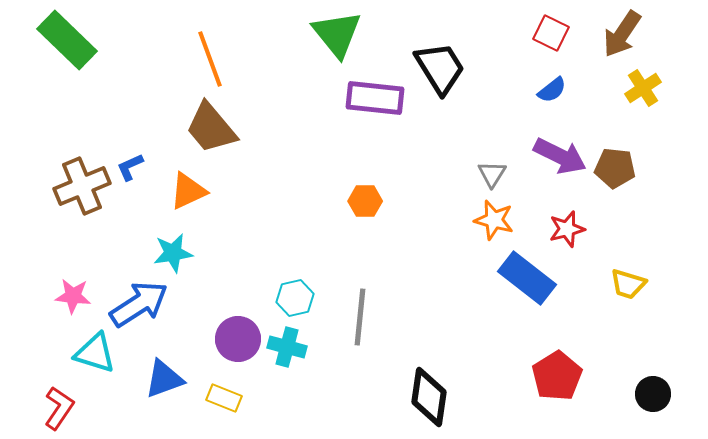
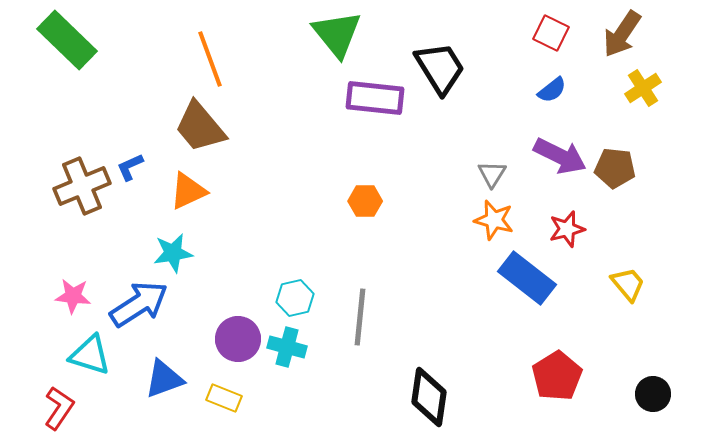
brown trapezoid: moved 11 px left, 1 px up
yellow trapezoid: rotated 147 degrees counterclockwise
cyan triangle: moved 5 px left, 2 px down
